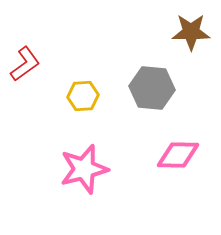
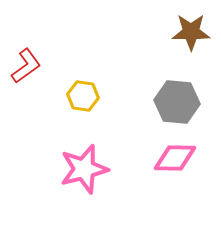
red L-shape: moved 1 px right, 2 px down
gray hexagon: moved 25 px right, 14 px down
yellow hexagon: rotated 12 degrees clockwise
pink diamond: moved 3 px left, 3 px down
